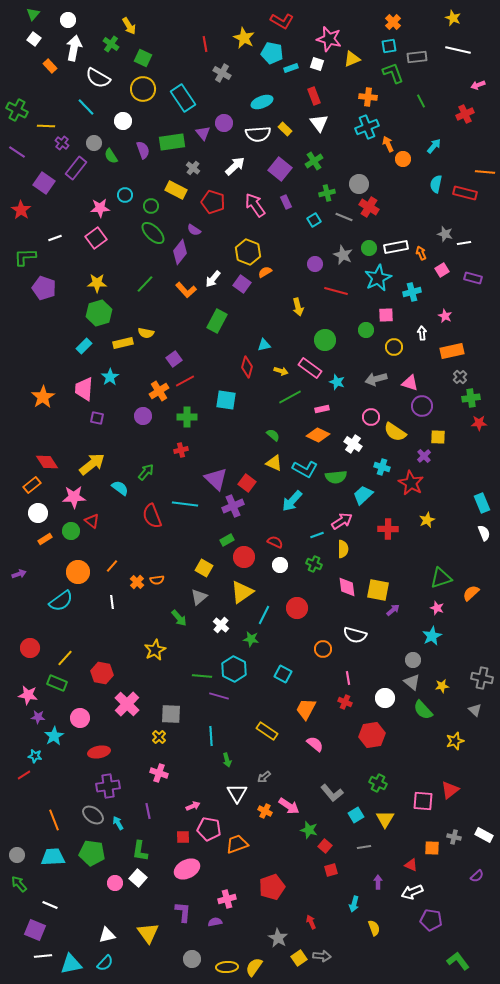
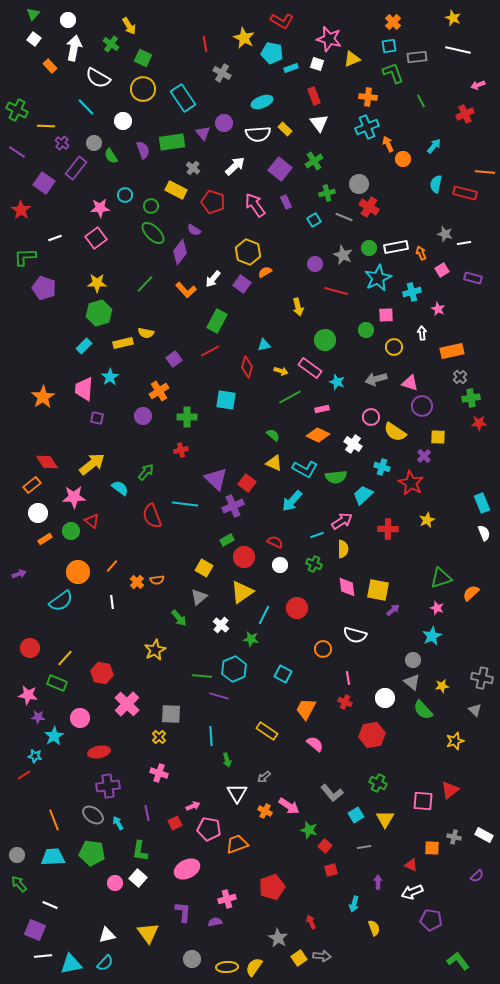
pink star at (445, 316): moved 7 px left, 7 px up
red line at (185, 381): moved 25 px right, 30 px up
cyan hexagon at (234, 669): rotated 10 degrees clockwise
purple line at (148, 811): moved 1 px left, 2 px down
red square at (183, 837): moved 8 px left, 14 px up; rotated 24 degrees counterclockwise
